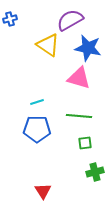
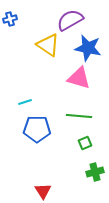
cyan line: moved 12 px left
green square: rotated 16 degrees counterclockwise
